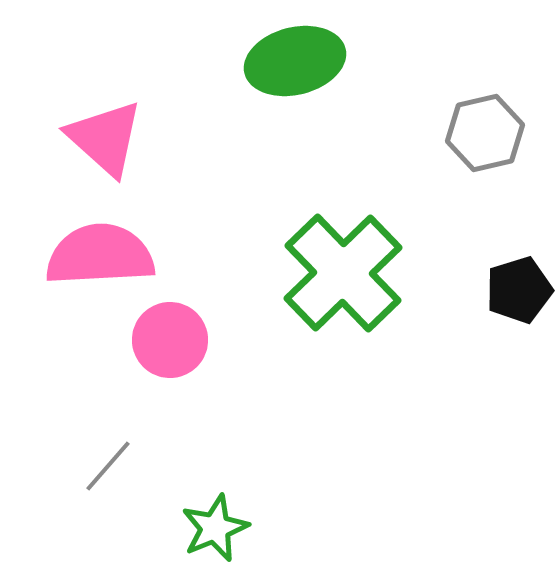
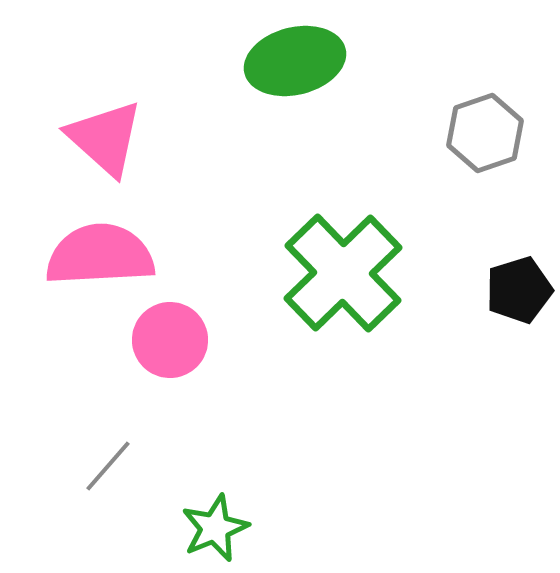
gray hexagon: rotated 6 degrees counterclockwise
